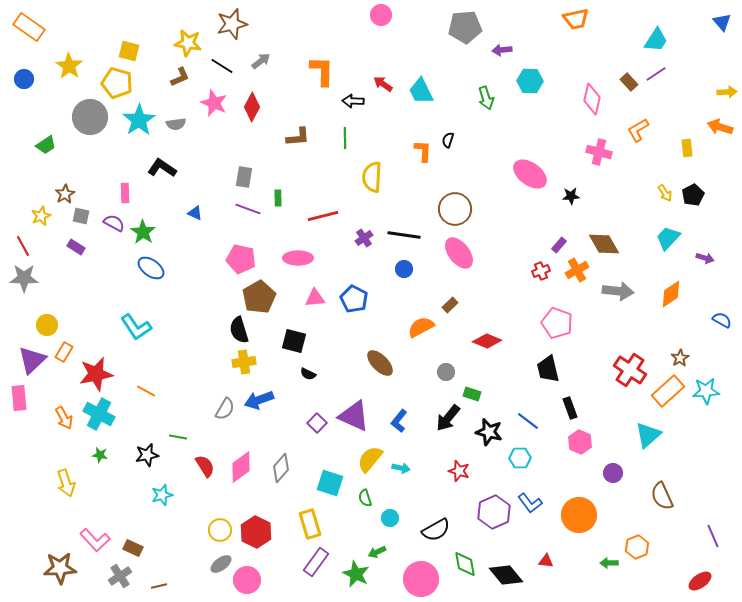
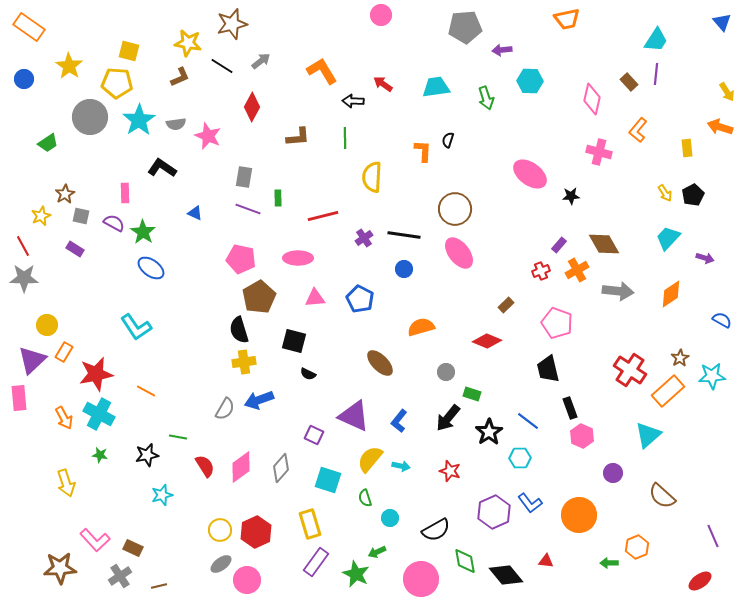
orange trapezoid at (576, 19): moved 9 px left
orange L-shape at (322, 71): rotated 32 degrees counterclockwise
purple line at (656, 74): rotated 50 degrees counterclockwise
yellow pentagon at (117, 83): rotated 12 degrees counterclockwise
cyan trapezoid at (421, 91): moved 15 px right, 4 px up; rotated 108 degrees clockwise
yellow arrow at (727, 92): rotated 60 degrees clockwise
pink star at (214, 103): moved 6 px left, 33 px down
orange L-shape at (638, 130): rotated 20 degrees counterclockwise
green trapezoid at (46, 145): moved 2 px right, 2 px up
purple rectangle at (76, 247): moved 1 px left, 2 px down
blue pentagon at (354, 299): moved 6 px right
brown rectangle at (450, 305): moved 56 px right
orange semicircle at (421, 327): rotated 12 degrees clockwise
cyan star at (706, 391): moved 6 px right, 15 px up
purple square at (317, 423): moved 3 px left, 12 px down; rotated 18 degrees counterclockwise
black star at (489, 432): rotated 24 degrees clockwise
pink hexagon at (580, 442): moved 2 px right, 6 px up
cyan arrow at (401, 468): moved 2 px up
red star at (459, 471): moved 9 px left
cyan square at (330, 483): moved 2 px left, 3 px up
brown semicircle at (662, 496): rotated 24 degrees counterclockwise
red hexagon at (256, 532): rotated 8 degrees clockwise
green diamond at (465, 564): moved 3 px up
